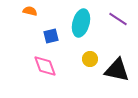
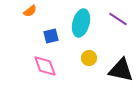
orange semicircle: rotated 128 degrees clockwise
yellow circle: moved 1 px left, 1 px up
black triangle: moved 4 px right
